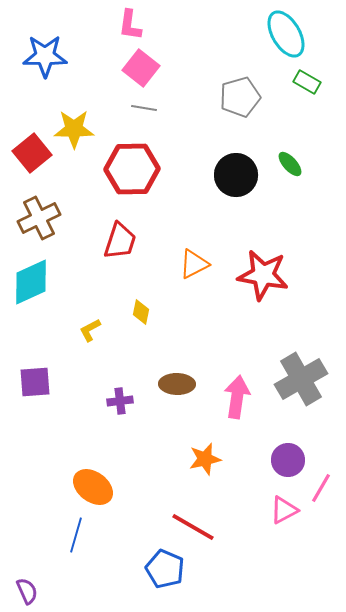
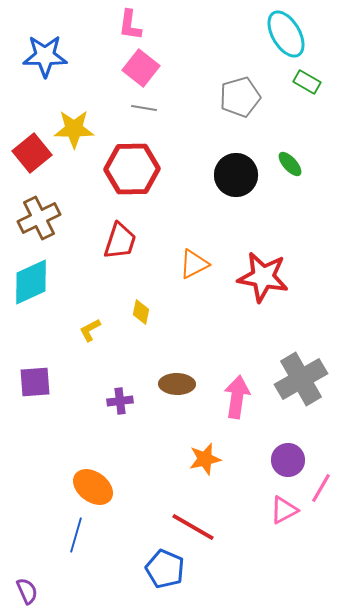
red star: moved 2 px down
